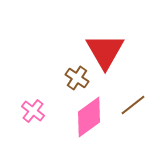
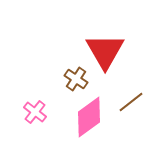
brown cross: moved 1 px left, 1 px down
brown line: moved 2 px left, 3 px up
pink cross: moved 2 px right, 1 px down
